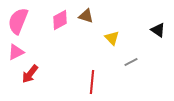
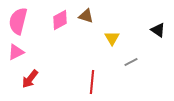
pink semicircle: rotated 8 degrees counterclockwise
yellow triangle: rotated 14 degrees clockwise
red arrow: moved 5 px down
